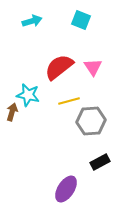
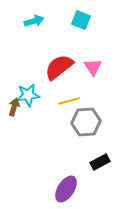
cyan arrow: moved 2 px right
cyan star: rotated 20 degrees counterclockwise
brown arrow: moved 2 px right, 5 px up
gray hexagon: moved 5 px left, 1 px down
